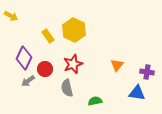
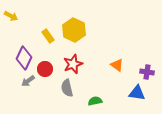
orange triangle: rotated 32 degrees counterclockwise
